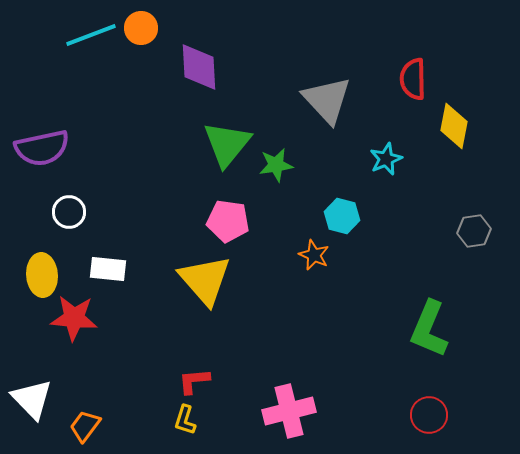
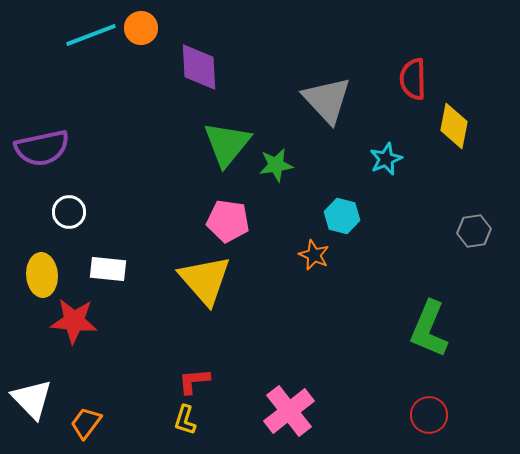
red star: moved 3 px down
pink cross: rotated 24 degrees counterclockwise
orange trapezoid: moved 1 px right, 3 px up
